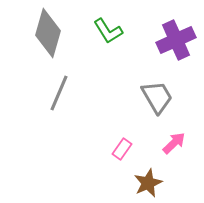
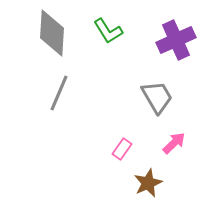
gray diamond: moved 4 px right; rotated 12 degrees counterclockwise
